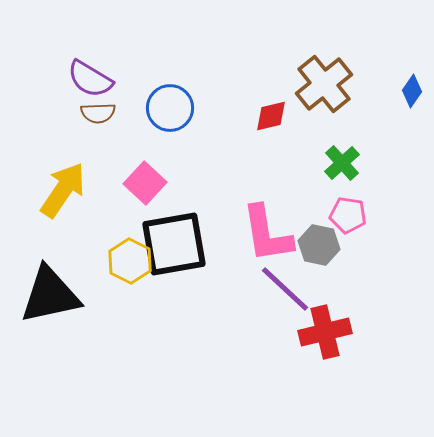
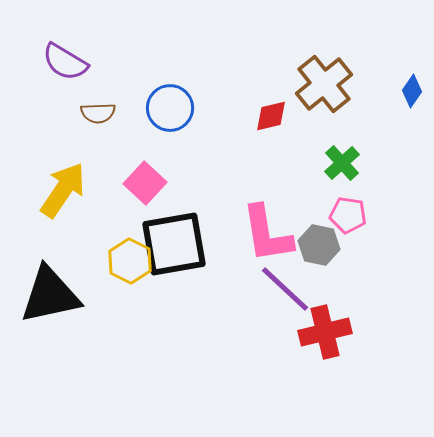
purple semicircle: moved 25 px left, 17 px up
